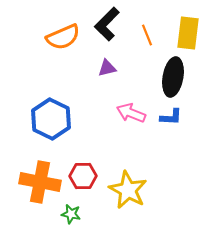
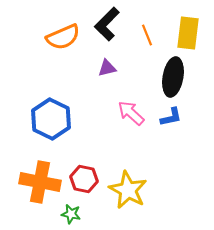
pink arrow: rotated 20 degrees clockwise
blue L-shape: rotated 15 degrees counterclockwise
red hexagon: moved 1 px right, 3 px down; rotated 12 degrees clockwise
